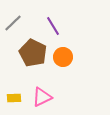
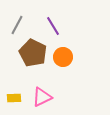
gray line: moved 4 px right, 2 px down; rotated 18 degrees counterclockwise
